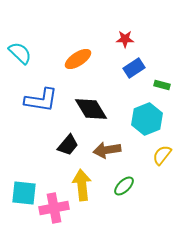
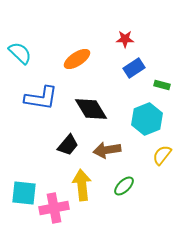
orange ellipse: moved 1 px left
blue L-shape: moved 2 px up
